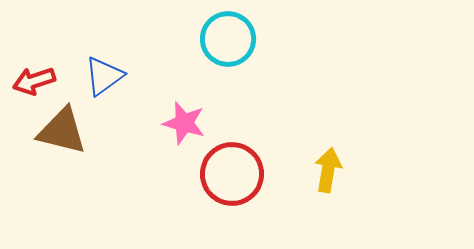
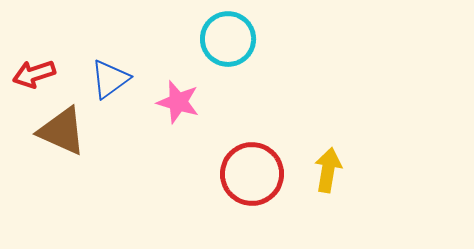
blue triangle: moved 6 px right, 3 px down
red arrow: moved 7 px up
pink star: moved 6 px left, 21 px up
brown triangle: rotated 10 degrees clockwise
red circle: moved 20 px right
